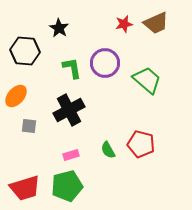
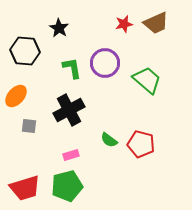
green semicircle: moved 1 px right, 10 px up; rotated 24 degrees counterclockwise
